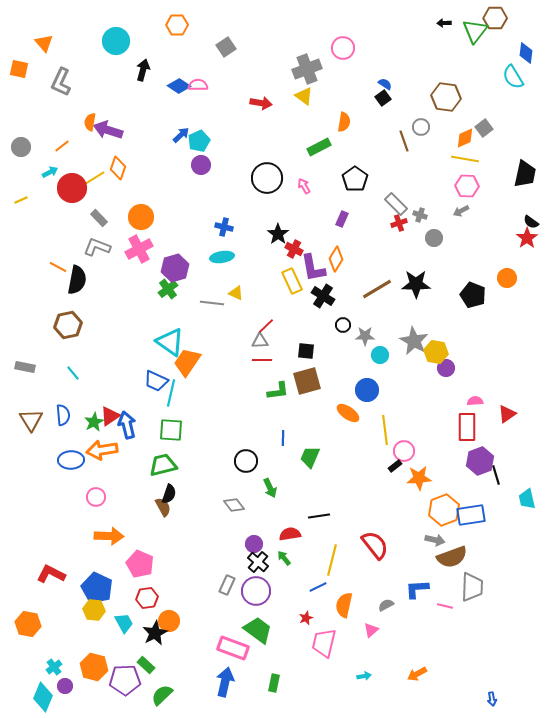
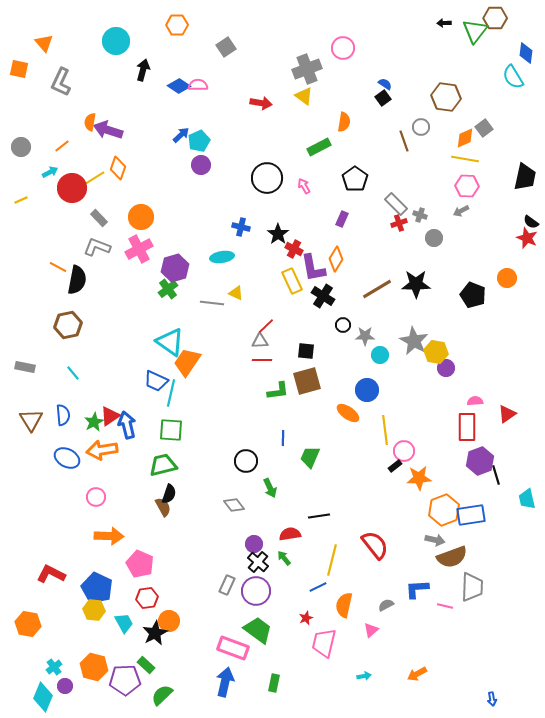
black trapezoid at (525, 174): moved 3 px down
blue cross at (224, 227): moved 17 px right
red star at (527, 238): rotated 15 degrees counterclockwise
blue ellipse at (71, 460): moved 4 px left, 2 px up; rotated 30 degrees clockwise
